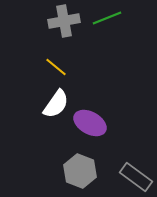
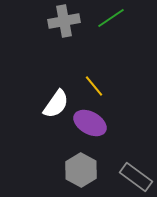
green line: moved 4 px right; rotated 12 degrees counterclockwise
yellow line: moved 38 px right, 19 px down; rotated 10 degrees clockwise
gray hexagon: moved 1 px right, 1 px up; rotated 8 degrees clockwise
